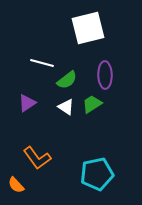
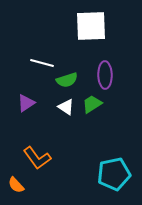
white square: moved 3 px right, 2 px up; rotated 12 degrees clockwise
green semicircle: rotated 20 degrees clockwise
purple triangle: moved 1 px left
cyan pentagon: moved 17 px right
